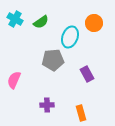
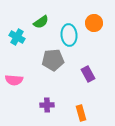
cyan cross: moved 2 px right, 18 px down
cyan ellipse: moved 1 px left, 2 px up; rotated 25 degrees counterclockwise
purple rectangle: moved 1 px right
pink semicircle: rotated 108 degrees counterclockwise
